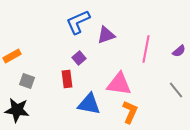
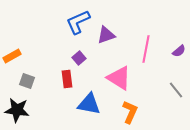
pink triangle: moved 6 px up; rotated 24 degrees clockwise
